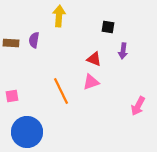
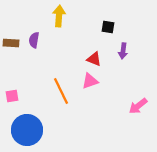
pink triangle: moved 1 px left, 1 px up
pink arrow: rotated 24 degrees clockwise
blue circle: moved 2 px up
